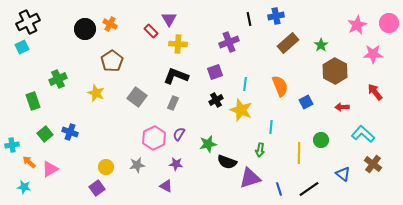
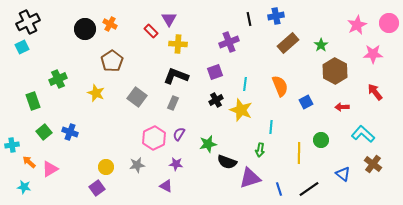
green square at (45, 134): moved 1 px left, 2 px up
